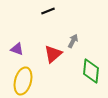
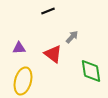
gray arrow: moved 1 px left, 4 px up; rotated 16 degrees clockwise
purple triangle: moved 2 px right, 1 px up; rotated 24 degrees counterclockwise
red triangle: rotated 42 degrees counterclockwise
green diamond: rotated 15 degrees counterclockwise
